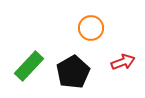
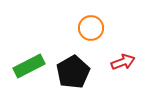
green rectangle: rotated 20 degrees clockwise
